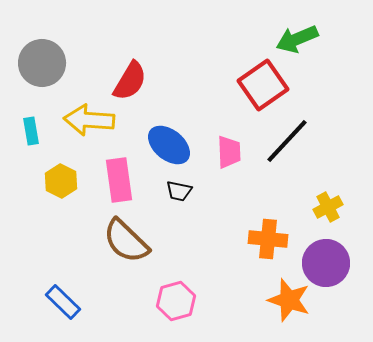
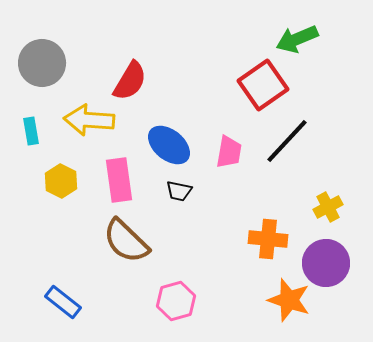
pink trapezoid: rotated 12 degrees clockwise
blue rectangle: rotated 6 degrees counterclockwise
